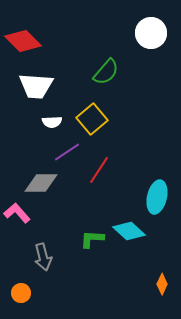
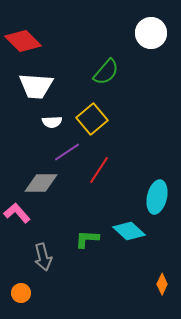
green L-shape: moved 5 px left
